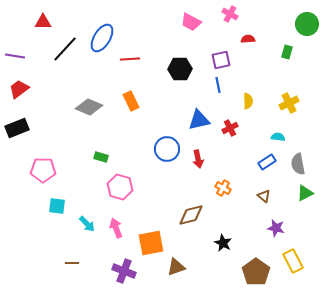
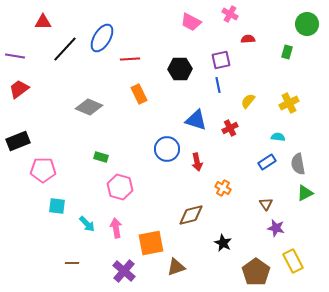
orange rectangle at (131, 101): moved 8 px right, 7 px up
yellow semicircle at (248, 101): rotated 140 degrees counterclockwise
blue triangle at (199, 120): moved 3 px left; rotated 30 degrees clockwise
black rectangle at (17, 128): moved 1 px right, 13 px down
red arrow at (198, 159): moved 1 px left, 3 px down
brown triangle at (264, 196): moved 2 px right, 8 px down; rotated 16 degrees clockwise
pink arrow at (116, 228): rotated 12 degrees clockwise
purple cross at (124, 271): rotated 20 degrees clockwise
